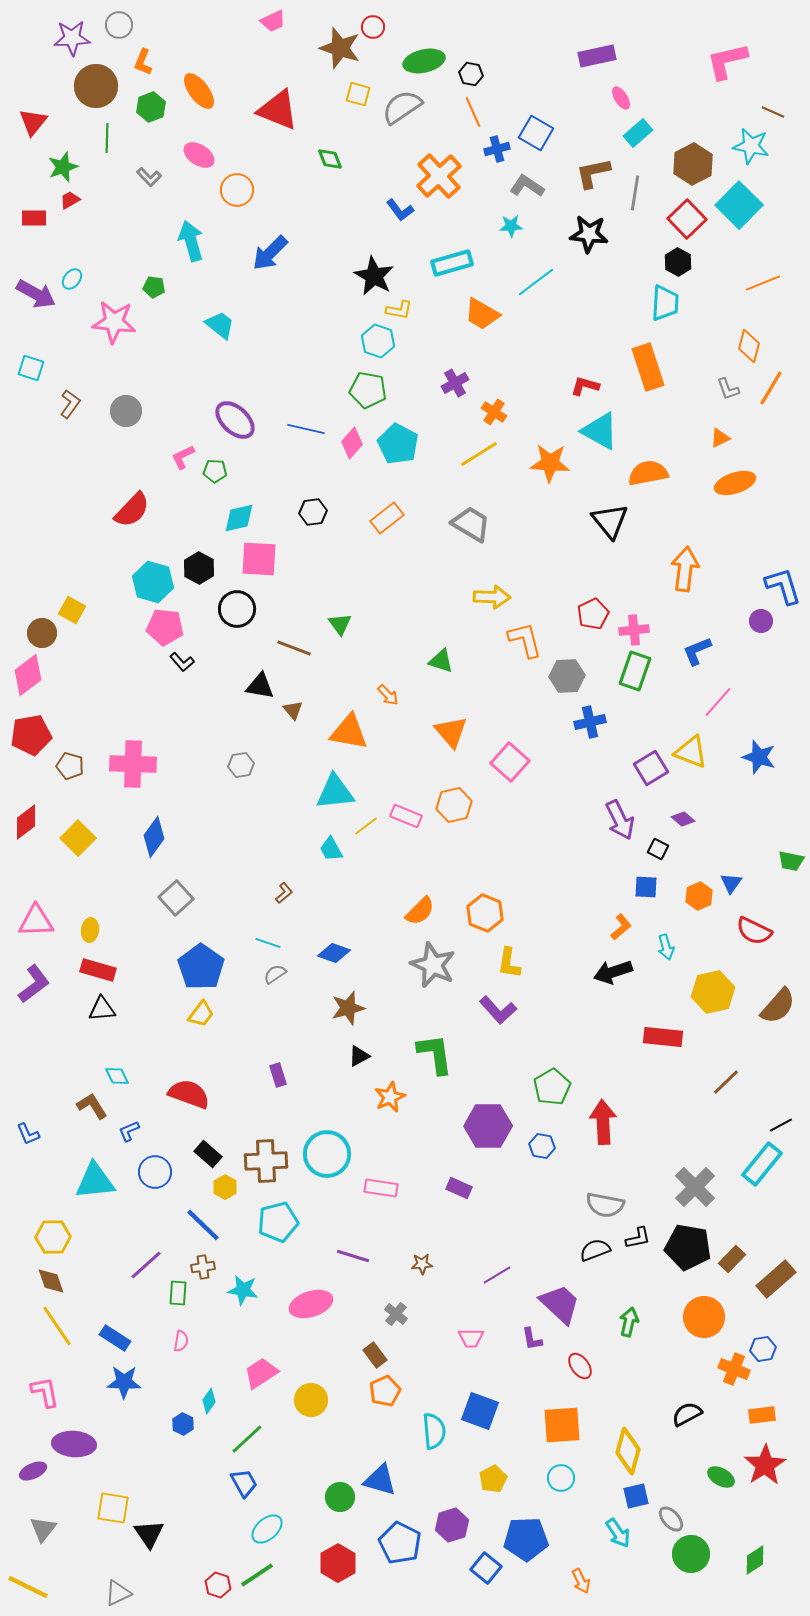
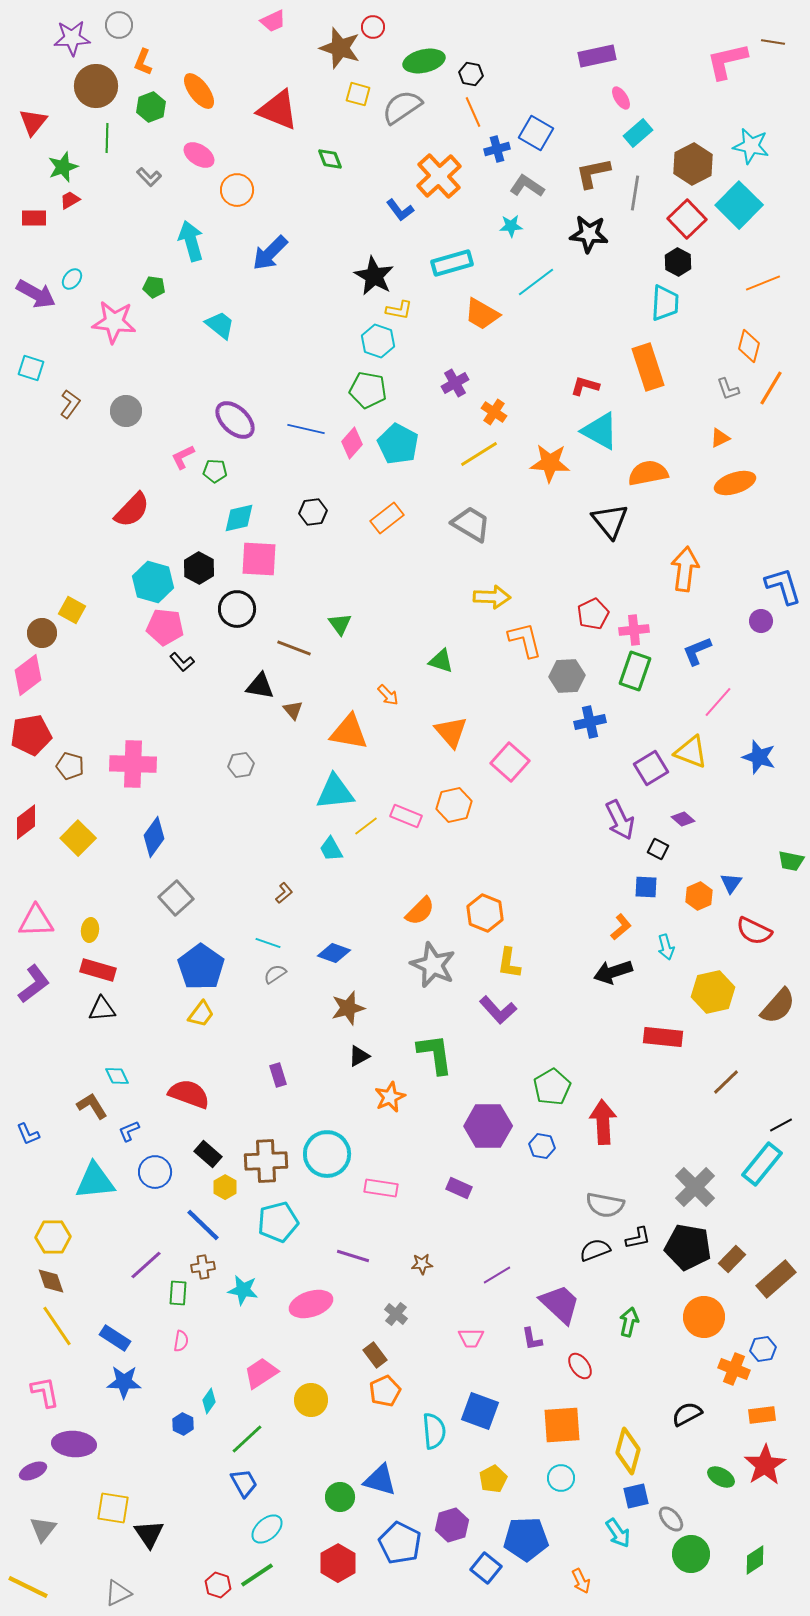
brown line at (773, 112): moved 70 px up; rotated 15 degrees counterclockwise
